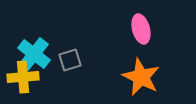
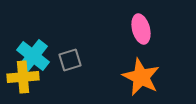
cyan cross: moved 1 px left, 2 px down
